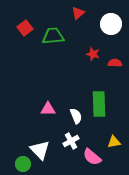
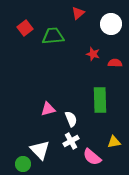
green rectangle: moved 1 px right, 4 px up
pink triangle: rotated 14 degrees counterclockwise
white semicircle: moved 5 px left, 3 px down
